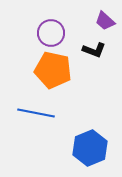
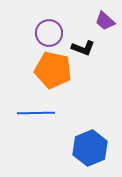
purple circle: moved 2 px left
black L-shape: moved 11 px left, 2 px up
blue line: rotated 12 degrees counterclockwise
